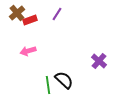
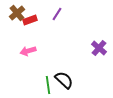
purple cross: moved 13 px up
